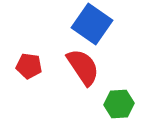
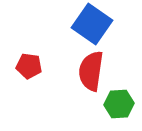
red semicircle: moved 8 px right, 4 px down; rotated 138 degrees counterclockwise
